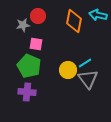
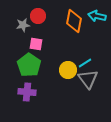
cyan arrow: moved 1 px left, 1 px down
green pentagon: moved 1 px up; rotated 10 degrees clockwise
